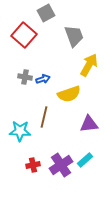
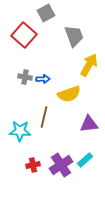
blue arrow: rotated 16 degrees clockwise
